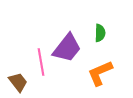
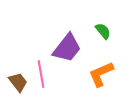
green semicircle: moved 3 px right, 2 px up; rotated 42 degrees counterclockwise
pink line: moved 12 px down
orange L-shape: moved 1 px right, 1 px down
